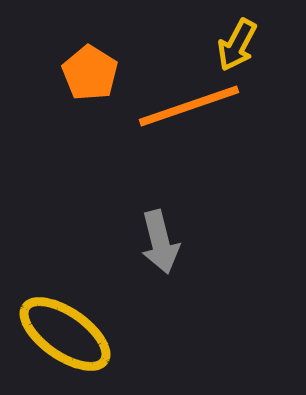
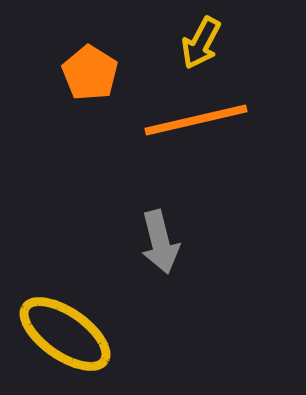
yellow arrow: moved 36 px left, 2 px up
orange line: moved 7 px right, 14 px down; rotated 6 degrees clockwise
